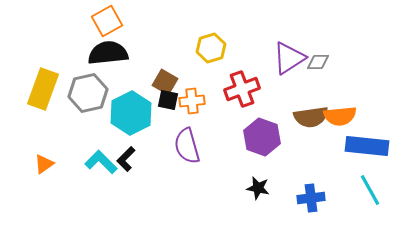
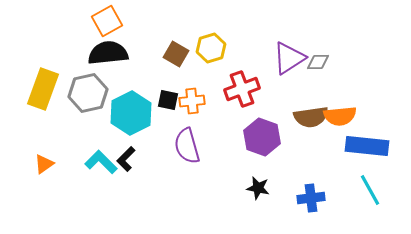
brown square: moved 11 px right, 28 px up
